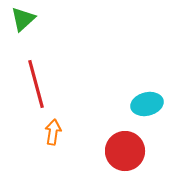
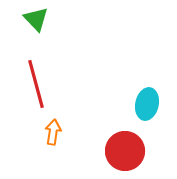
green triangle: moved 13 px right; rotated 32 degrees counterclockwise
cyan ellipse: rotated 64 degrees counterclockwise
